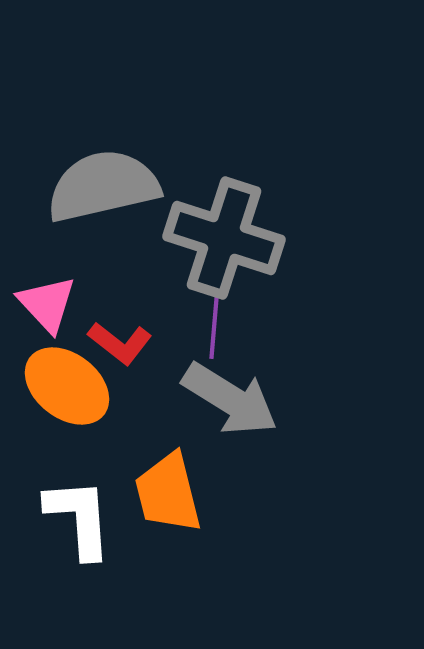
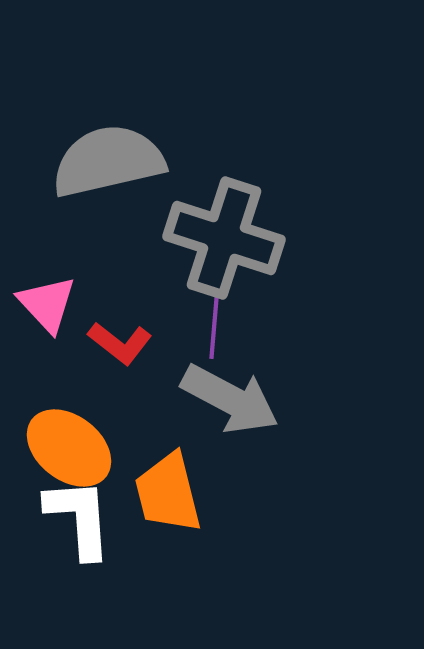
gray semicircle: moved 5 px right, 25 px up
orange ellipse: moved 2 px right, 62 px down
gray arrow: rotated 4 degrees counterclockwise
